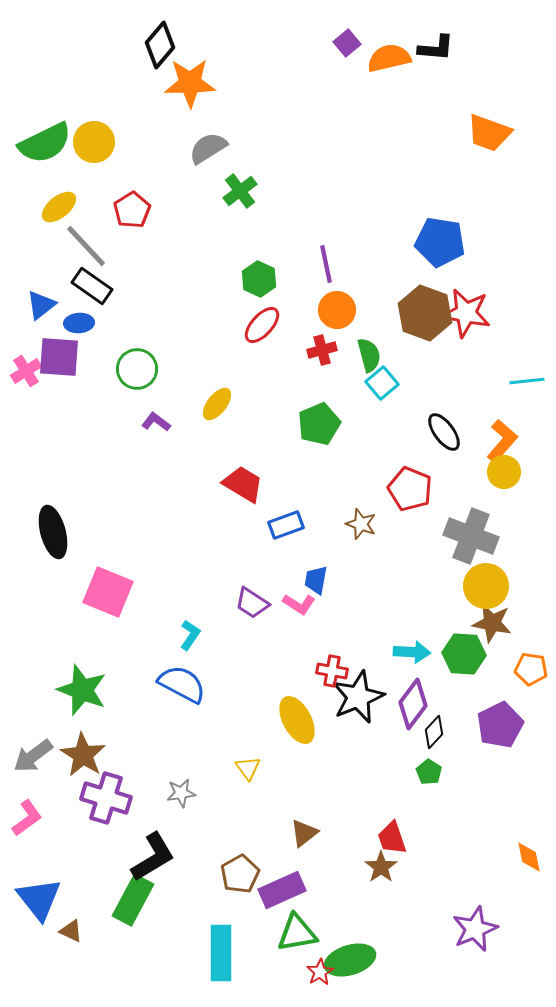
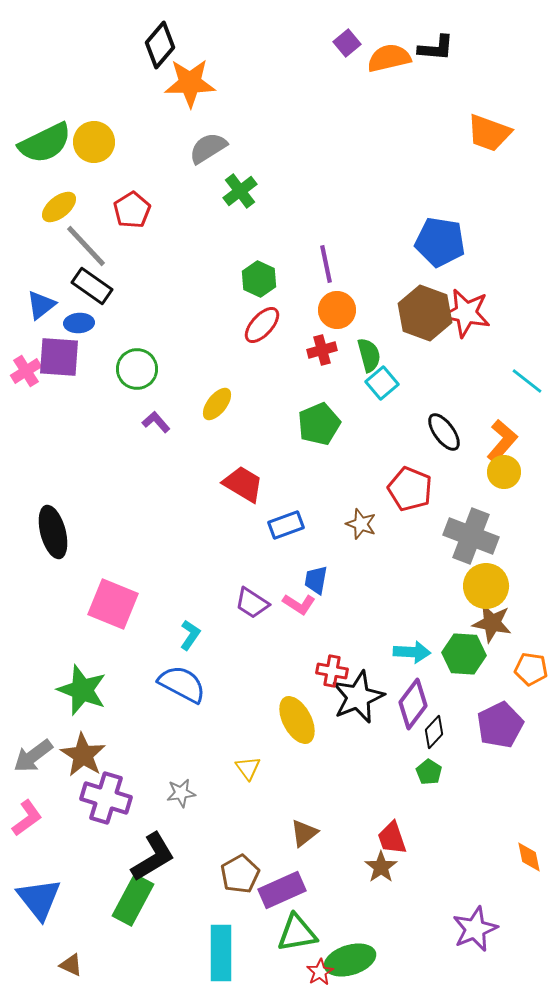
cyan line at (527, 381): rotated 44 degrees clockwise
purple L-shape at (156, 422): rotated 12 degrees clockwise
pink square at (108, 592): moved 5 px right, 12 px down
brown triangle at (71, 931): moved 34 px down
